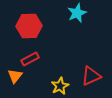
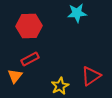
cyan star: rotated 18 degrees clockwise
red triangle: rotated 10 degrees counterclockwise
